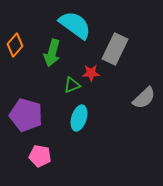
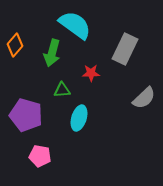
gray rectangle: moved 10 px right
green triangle: moved 10 px left, 5 px down; rotated 18 degrees clockwise
